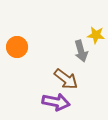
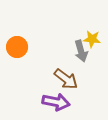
yellow star: moved 4 px left, 4 px down
